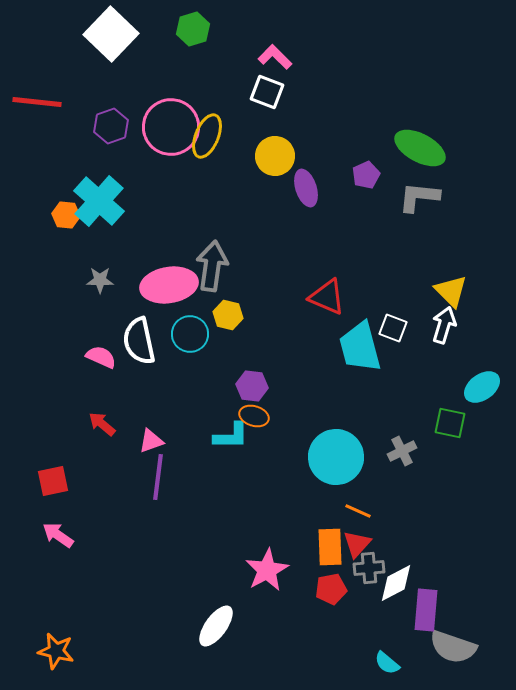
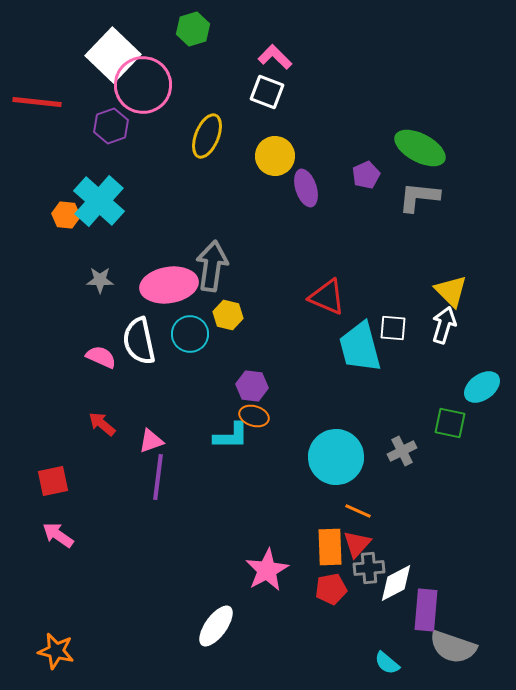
white square at (111, 34): moved 2 px right, 21 px down
pink circle at (171, 127): moved 28 px left, 42 px up
white square at (393, 328): rotated 16 degrees counterclockwise
